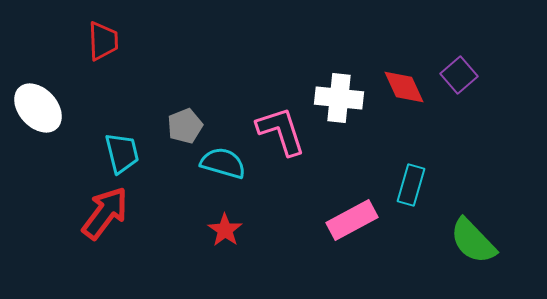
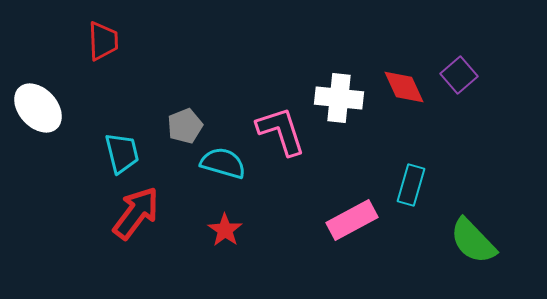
red arrow: moved 31 px right
